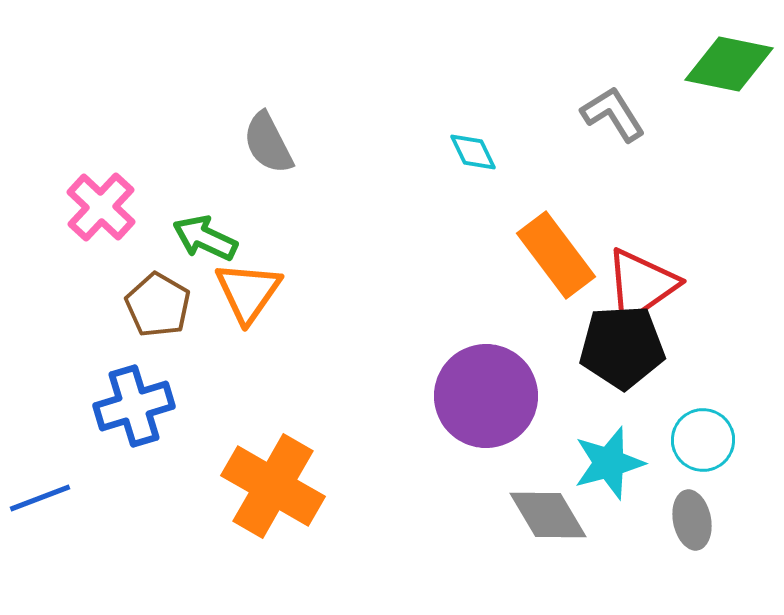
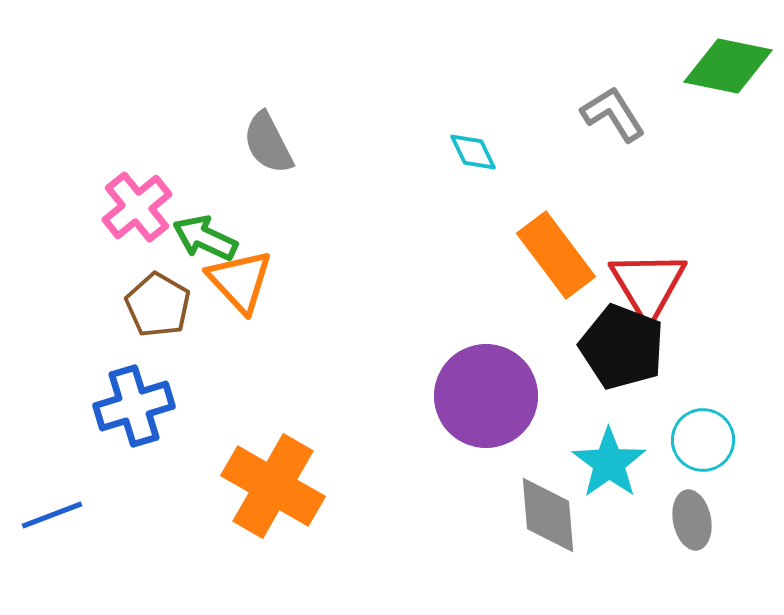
green diamond: moved 1 px left, 2 px down
pink cross: moved 36 px right; rotated 8 degrees clockwise
red triangle: moved 7 px right; rotated 26 degrees counterclockwise
orange triangle: moved 8 px left, 11 px up; rotated 18 degrees counterclockwise
black pentagon: rotated 24 degrees clockwise
cyan star: rotated 20 degrees counterclockwise
blue line: moved 12 px right, 17 px down
gray diamond: rotated 26 degrees clockwise
